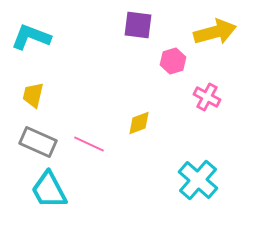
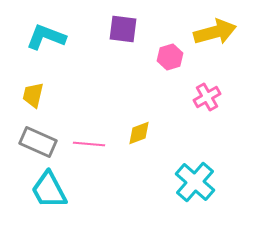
purple square: moved 15 px left, 4 px down
cyan L-shape: moved 15 px right
pink hexagon: moved 3 px left, 4 px up
pink cross: rotated 32 degrees clockwise
yellow diamond: moved 10 px down
pink line: rotated 20 degrees counterclockwise
cyan cross: moved 3 px left, 2 px down
